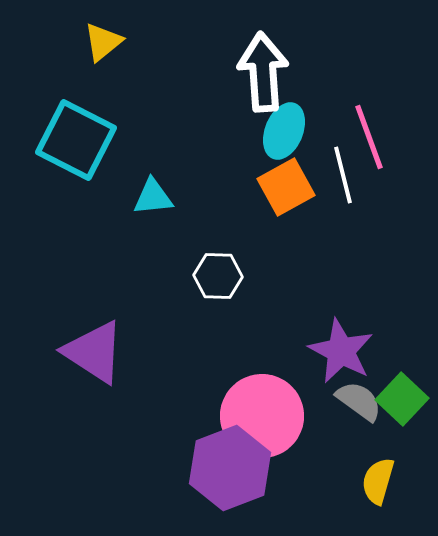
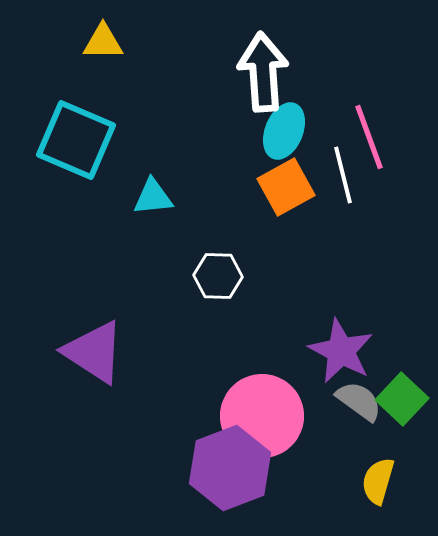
yellow triangle: rotated 39 degrees clockwise
cyan square: rotated 4 degrees counterclockwise
